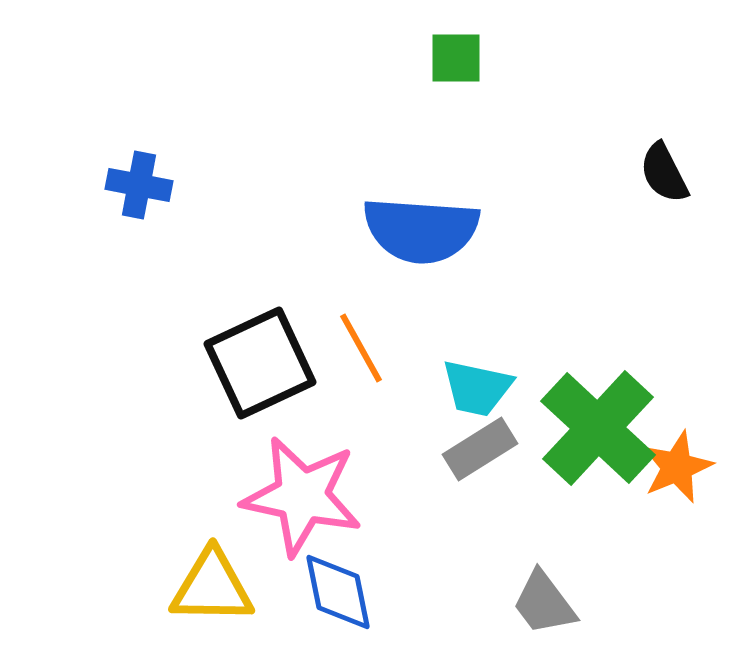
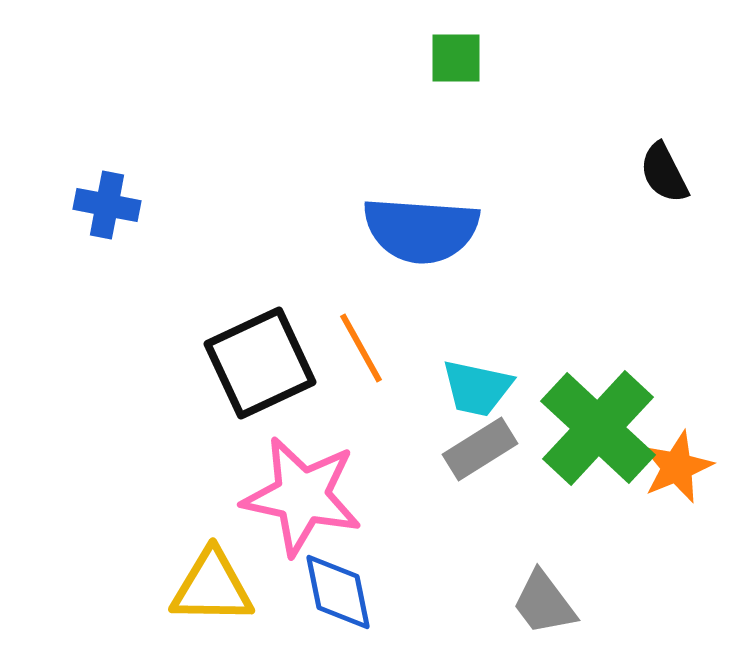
blue cross: moved 32 px left, 20 px down
